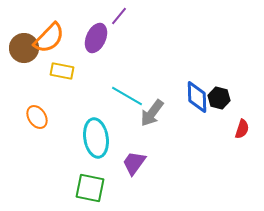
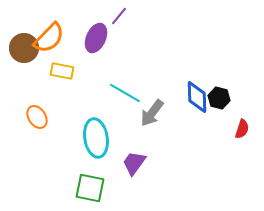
cyan line: moved 2 px left, 3 px up
